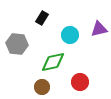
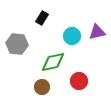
purple triangle: moved 2 px left, 3 px down
cyan circle: moved 2 px right, 1 px down
red circle: moved 1 px left, 1 px up
